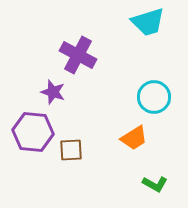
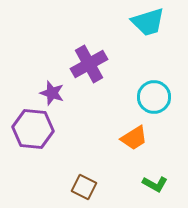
purple cross: moved 11 px right, 9 px down; rotated 33 degrees clockwise
purple star: moved 1 px left, 1 px down
purple hexagon: moved 3 px up
brown square: moved 13 px right, 37 px down; rotated 30 degrees clockwise
